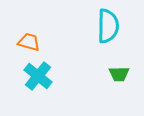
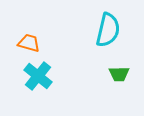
cyan semicircle: moved 4 px down; rotated 12 degrees clockwise
orange trapezoid: moved 1 px down
